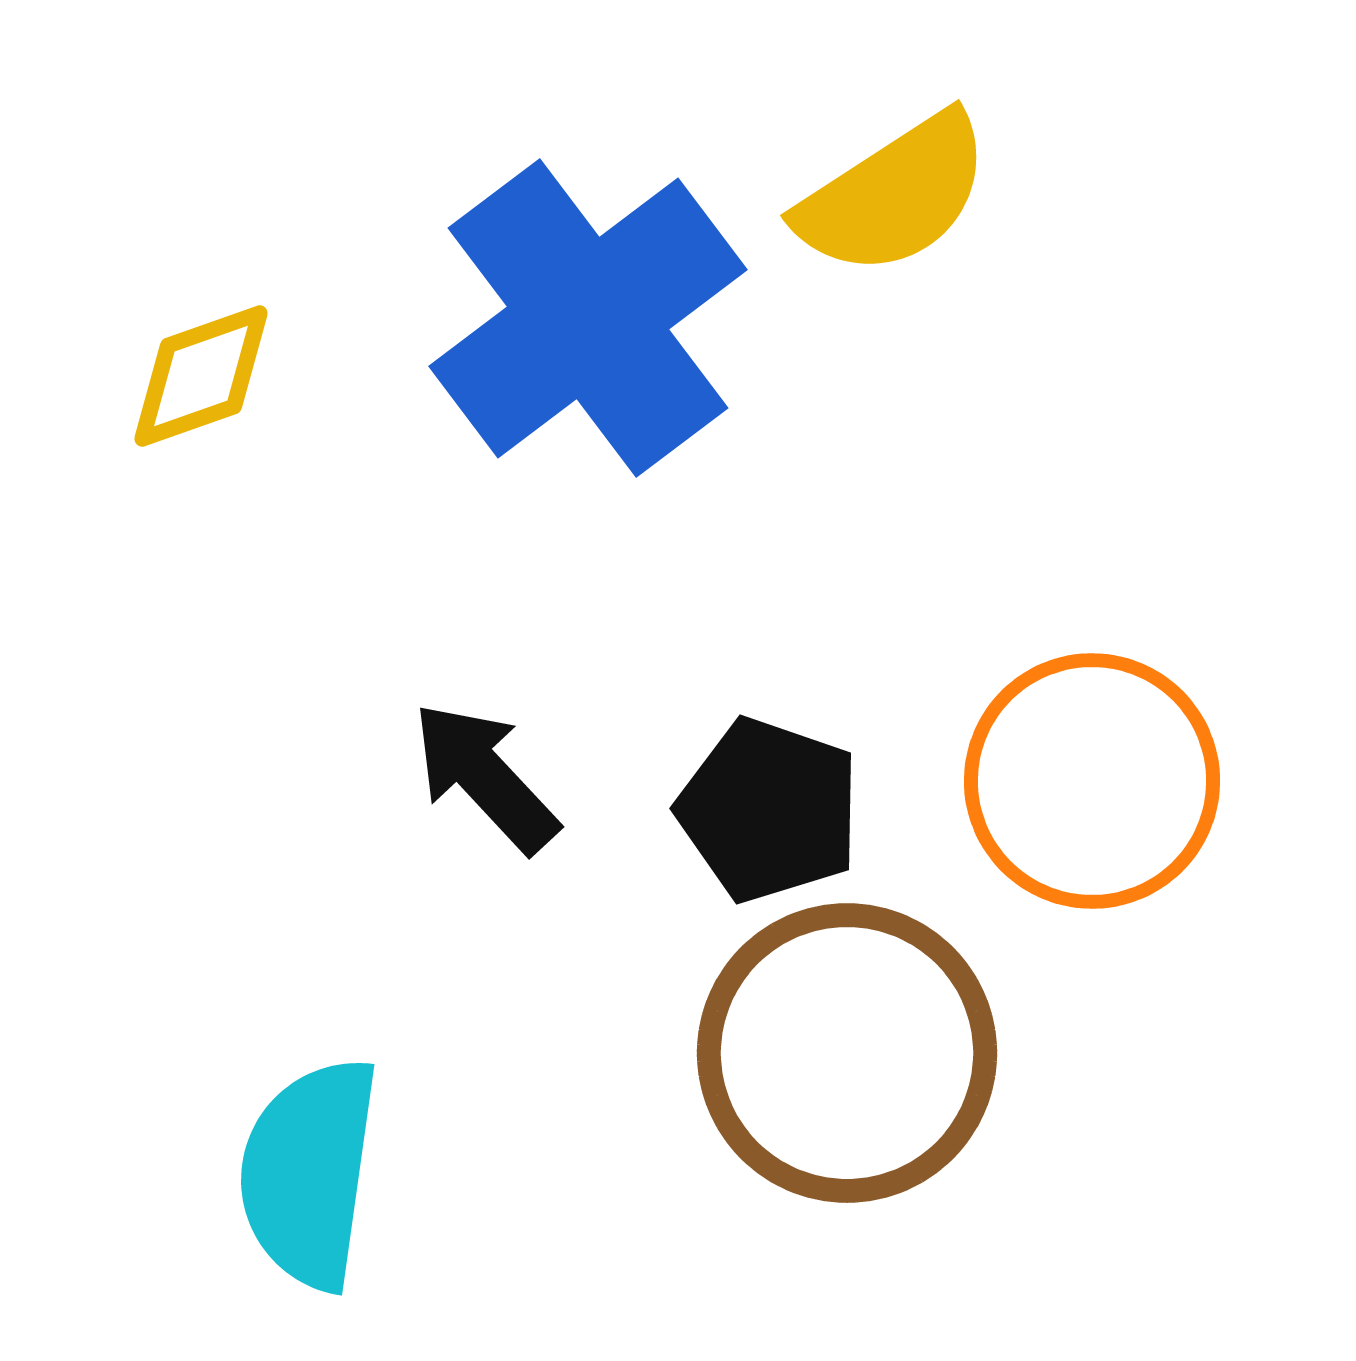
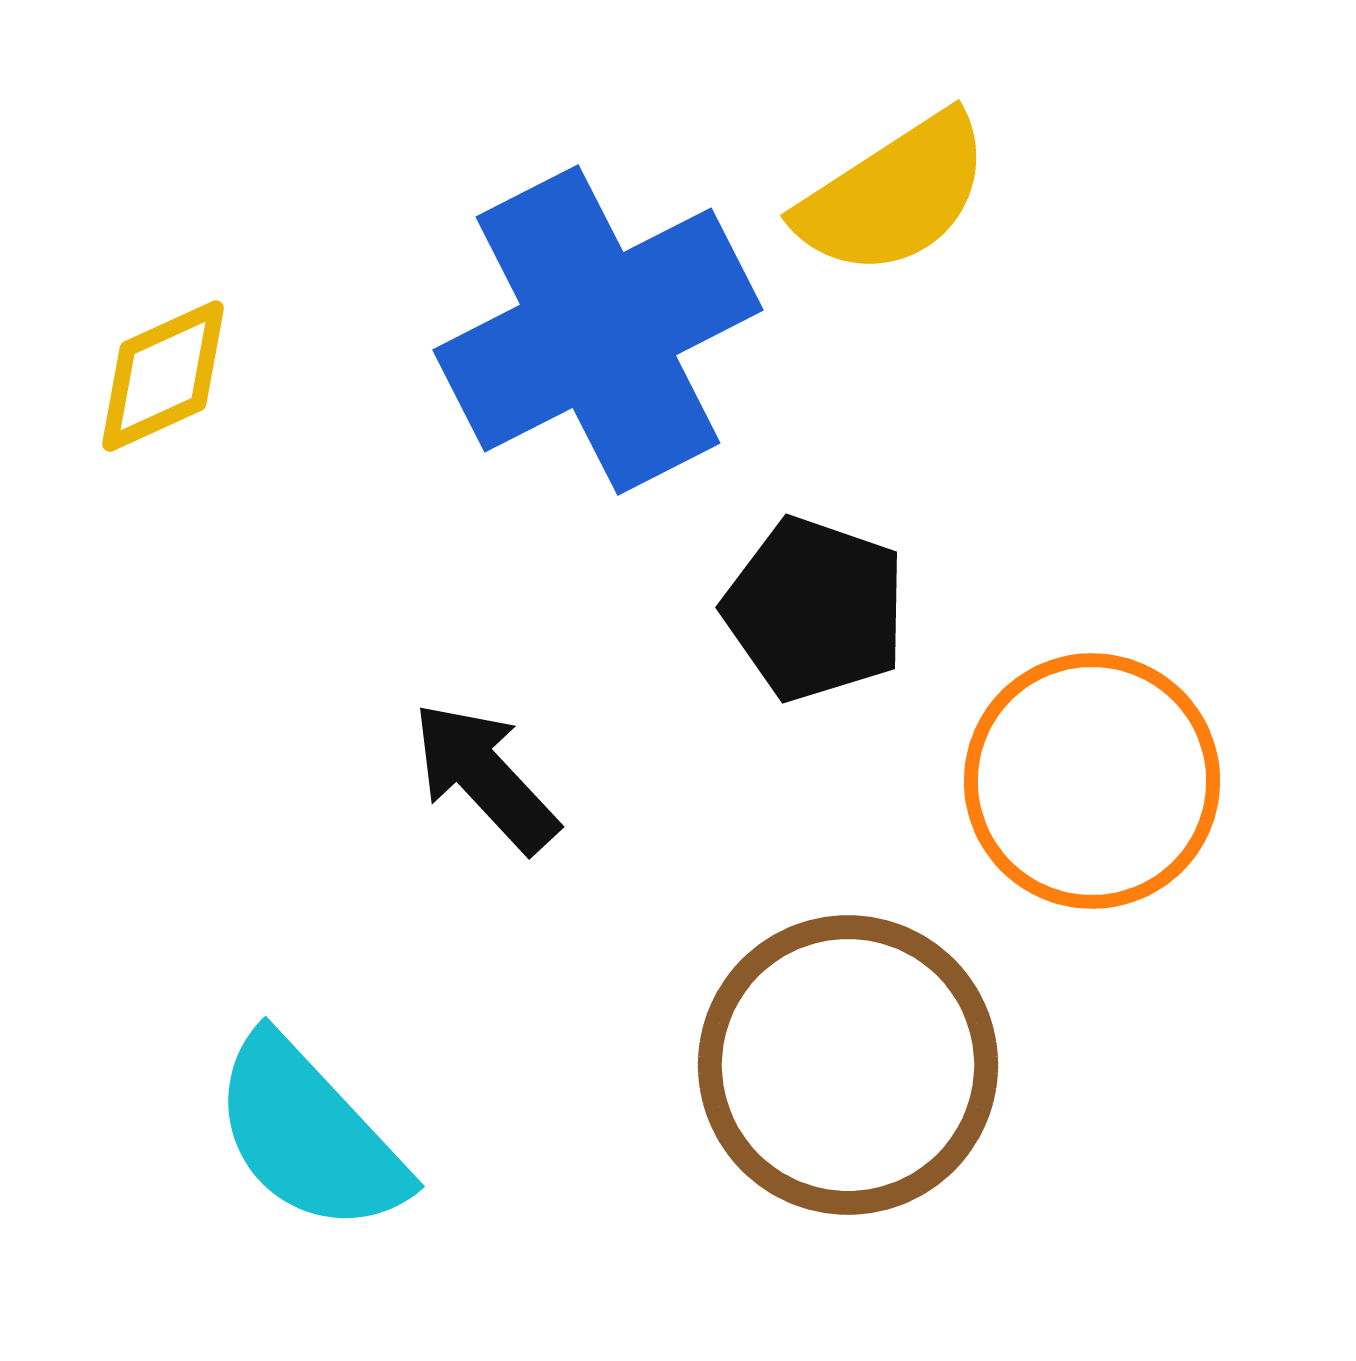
blue cross: moved 10 px right, 12 px down; rotated 10 degrees clockwise
yellow diamond: moved 38 px left; rotated 5 degrees counterclockwise
black pentagon: moved 46 px right, 201 px up
brown circle: moved 1 px right, 12 px down
cyan semicircle: moved 38 px up; rotated 51 degrees counterclockwise
